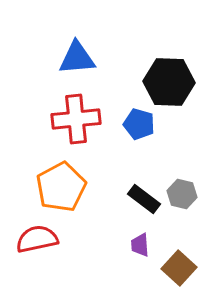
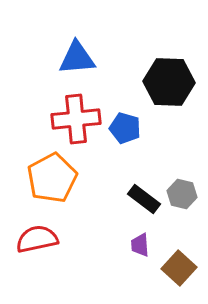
blue pentagon: moved 14 px left, 4 px down
orange pentagon: moved 9 px left, 9 px up
